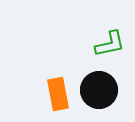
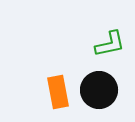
orange rectangle: moved 2 px up
